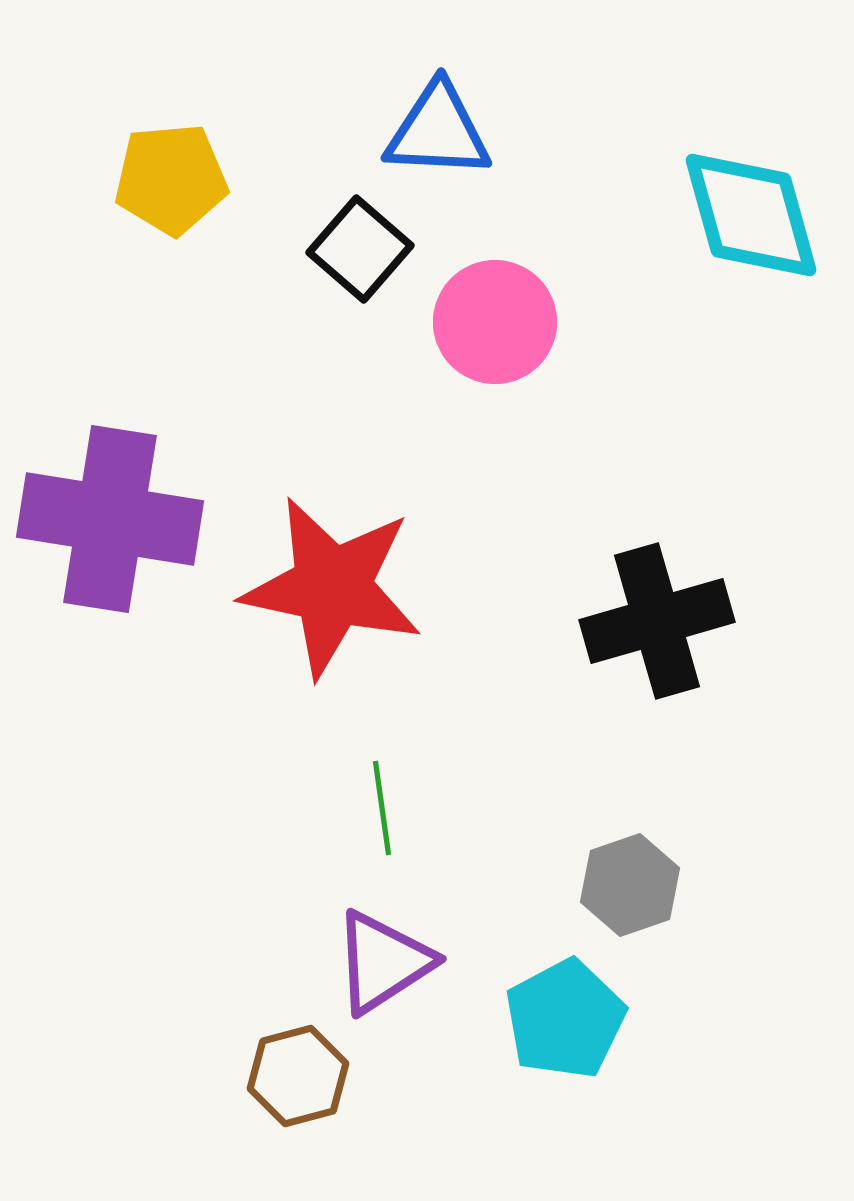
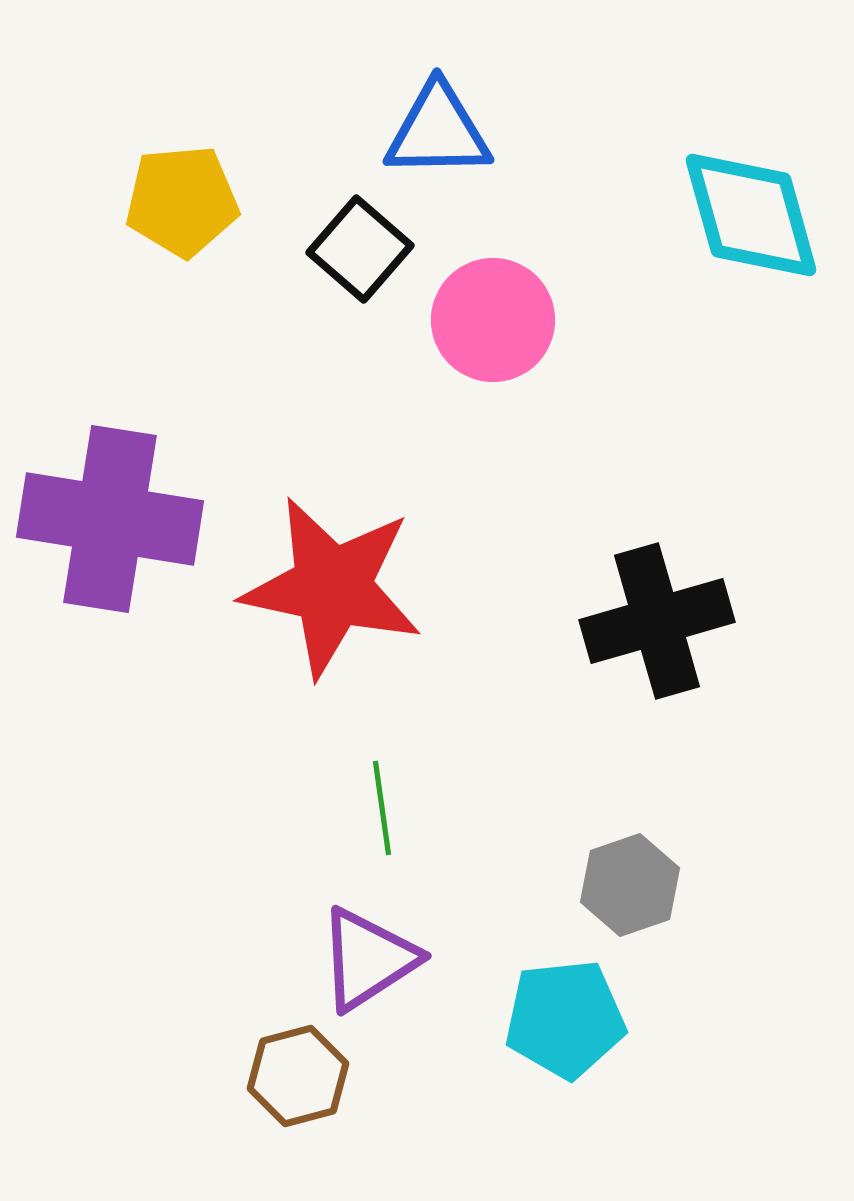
blue triangle: rotated 4 degrees counterclockwise
yellow pentagon: moved 11 px right, 22 px down
pink circle: moved 2 px left, 2 px up
purple triangle: moved 15 px left, 3 px up
cyan pentagon: rotated 22 degrees clockwise
